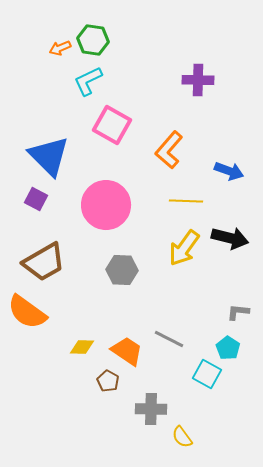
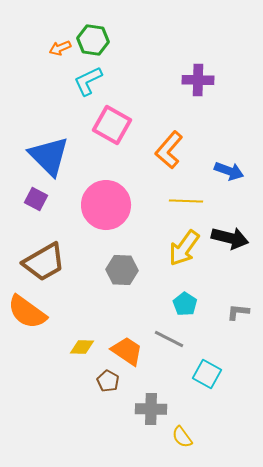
cyan pentagon: moved 43 px left, 44 px up
